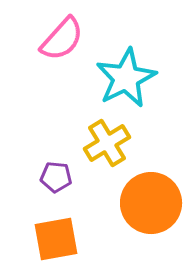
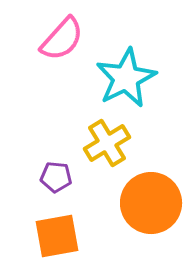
orange square: moved 1 px right, 3 px up
